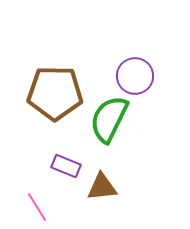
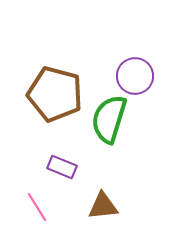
brown pentagon: moved 1 px down; rotated 14 degrees clockwise
green semicircle: rotated 9 degrees counterclockwise
purple rectangle: moved 4 px left, 1 px down
brown triangle: moved 1 px right, 19 px down
